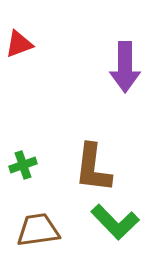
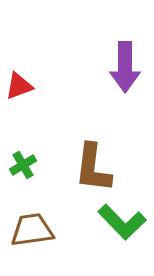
red triangle: moved 42 px down
green cross: rotated 12 degrees counterclockwise
green L-shape: moved 7 px right
brown trapezoid: moved 6 px left
